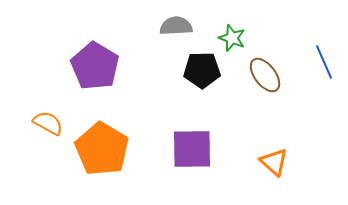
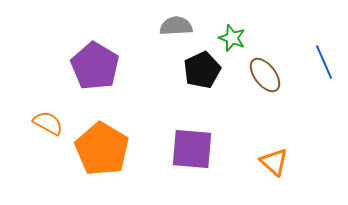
black pentagon: rotated 24 degrees counterclockwise
purple square: rotated 6 degrees clockwise
